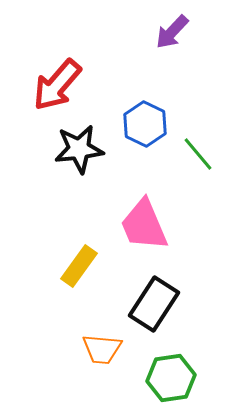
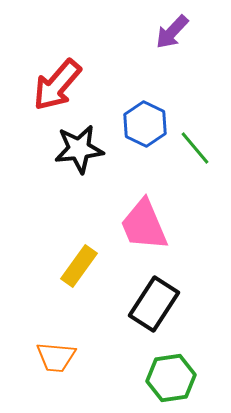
green line: moved 3 px left, 6 px up
orange trapezoid: moved 46 px left, 8 px down
